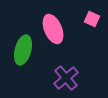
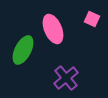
green ellipse: rotated 12 degrees clockwise
